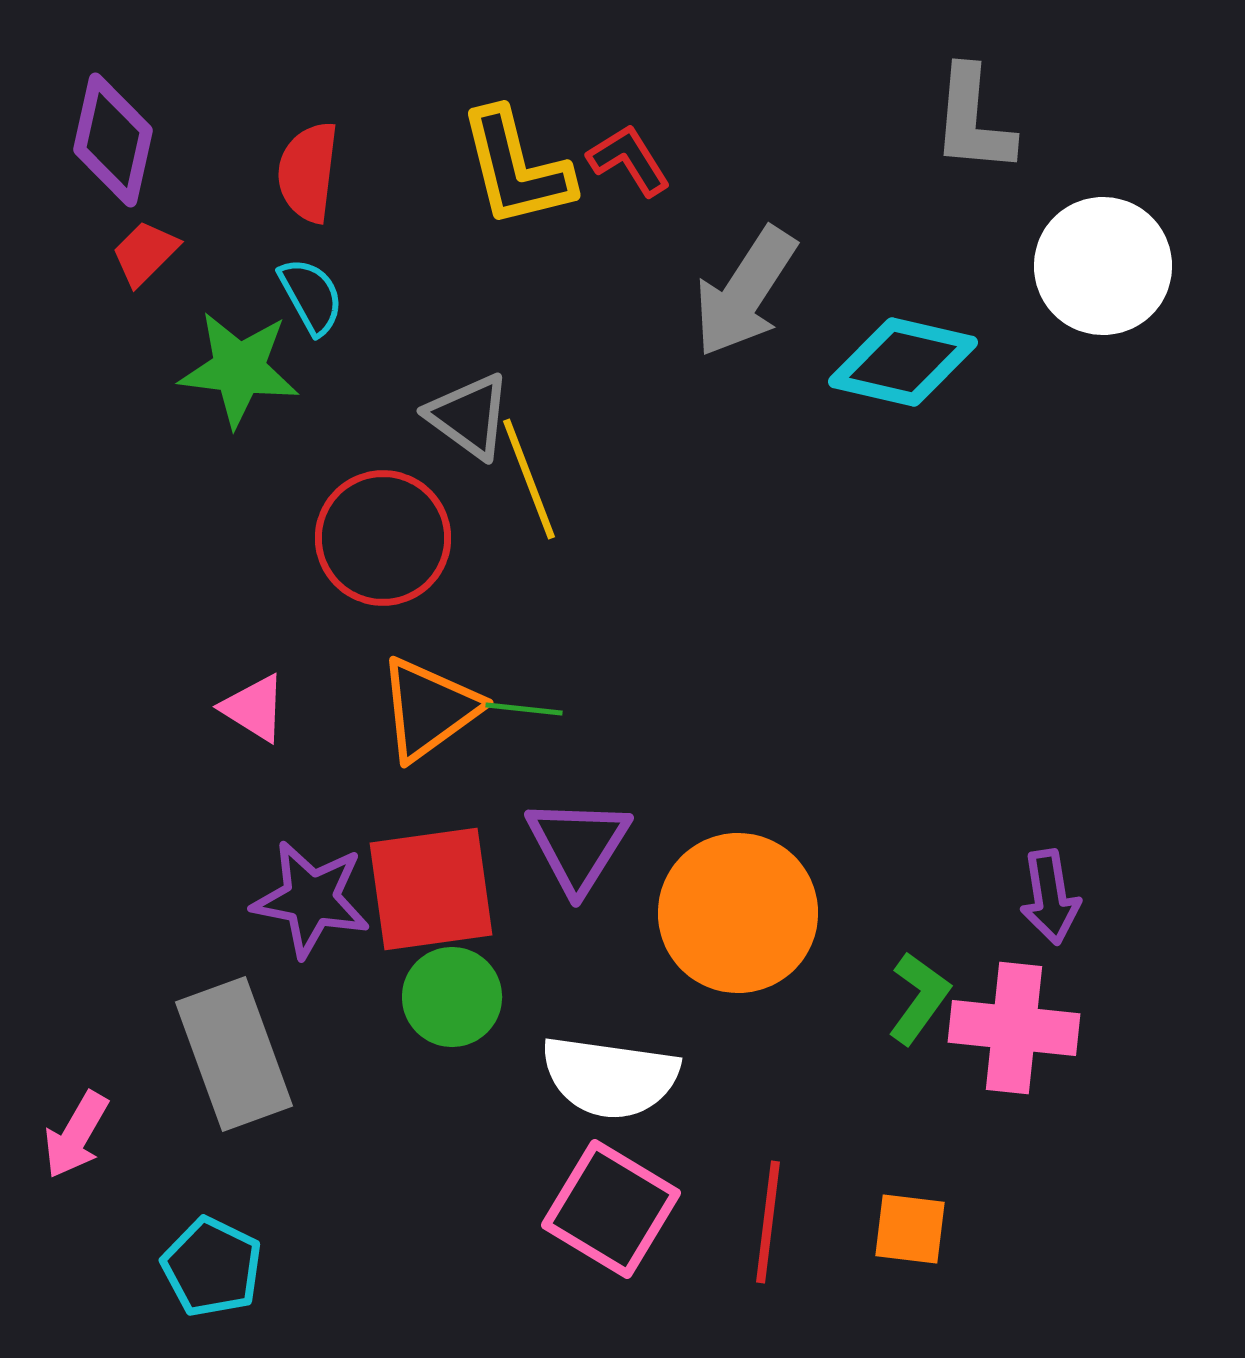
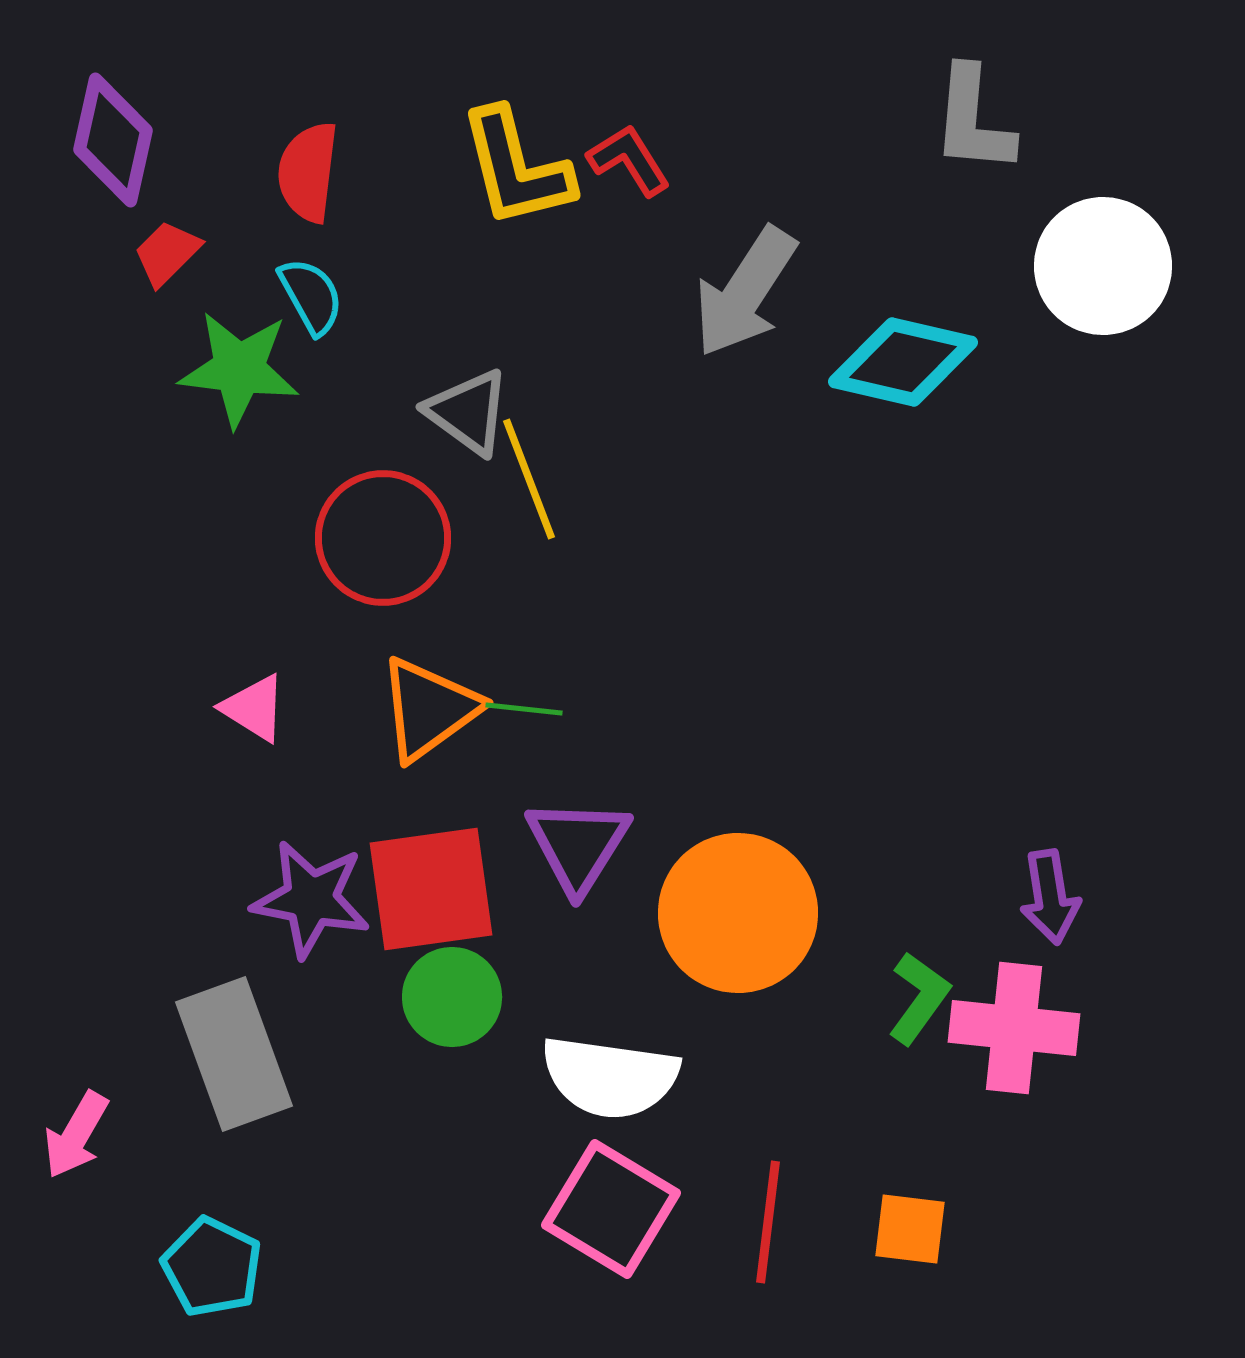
red trapezoid: moved 22 px right
gray triangle: moved 1 px left, 4 px up
